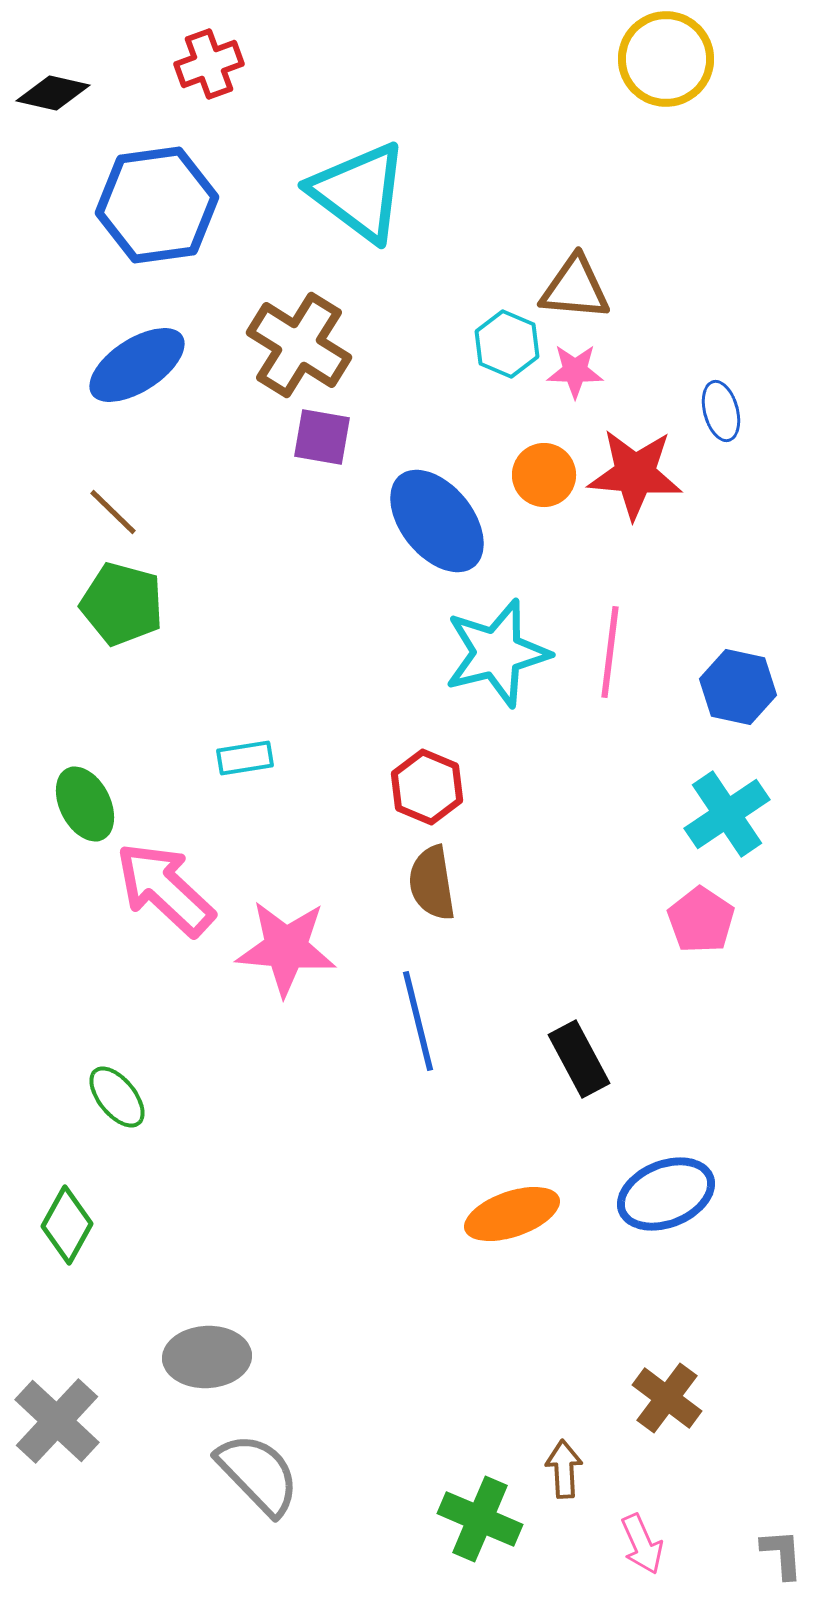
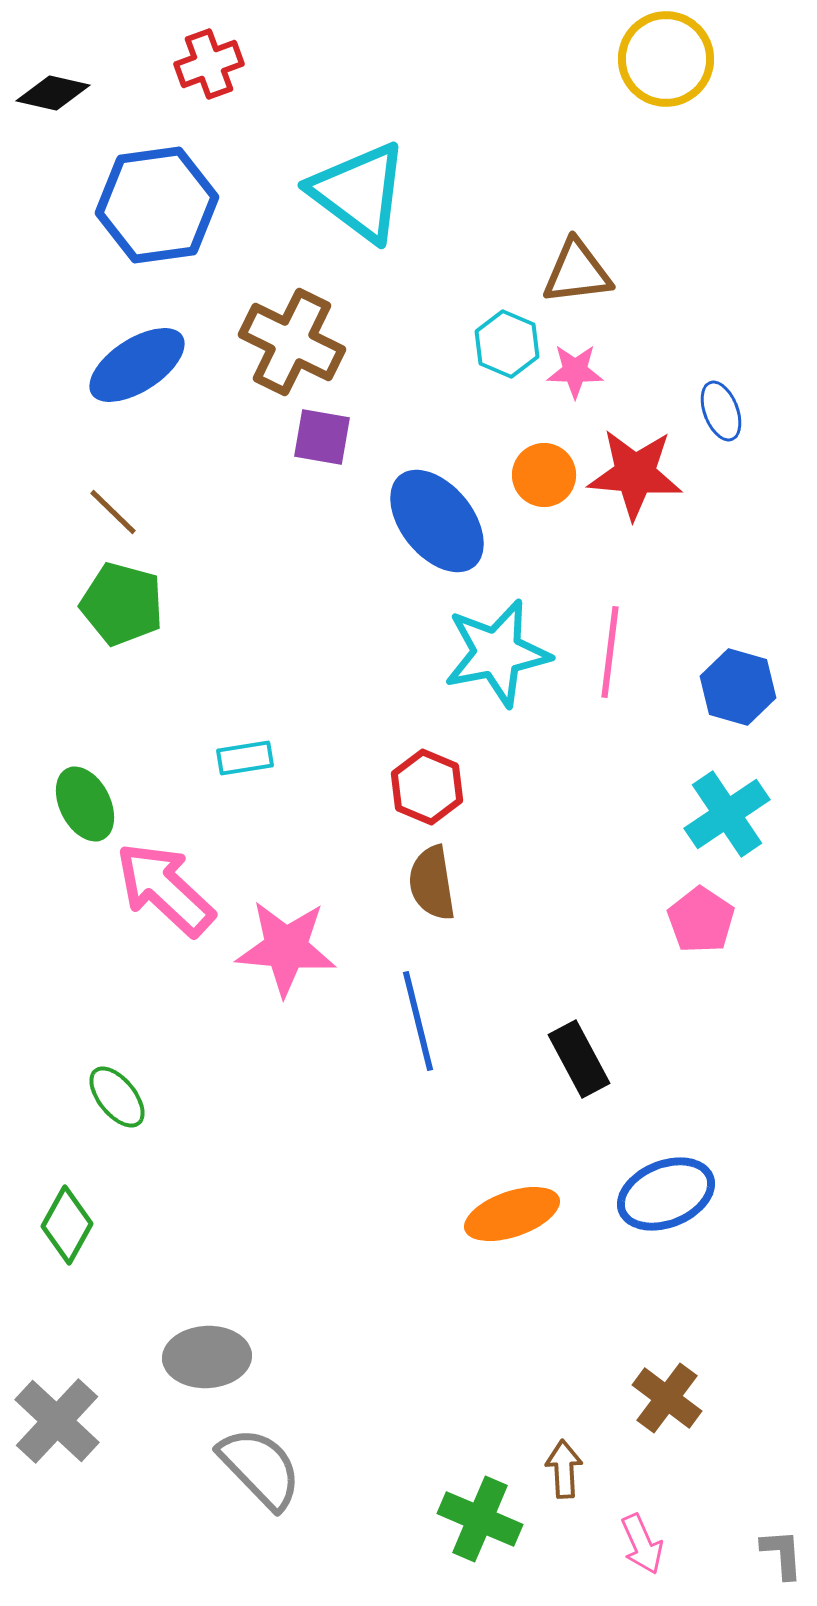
brown triangle at (575, 288): moved 2 px right, 16 px up; rotated 12 degrees counterclockwise
brown cross at (299, 345): moved 7 px left, 3 px up; rotated 6 degrees counterclockwise
blue ellipse at (721, 411): rotated 6 degrees counterclockwise
cyan star at (497, 653): rotated 3 degrees clockwise
blue hexagon at (738, 687): rotated 4 degrees clockwise
gray semicircle at (258, 1474): moved 2 px right, 6 px up
